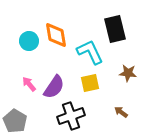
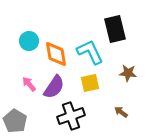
orange diamond: moved 19 px down
